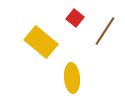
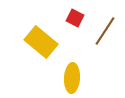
red square: rotated 12 degrees counterclockwise
yellow ellipse: rotated 8 degrees clockwise
